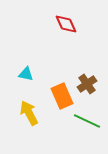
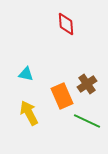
red diamond: rotated 20 degrees clockwise
